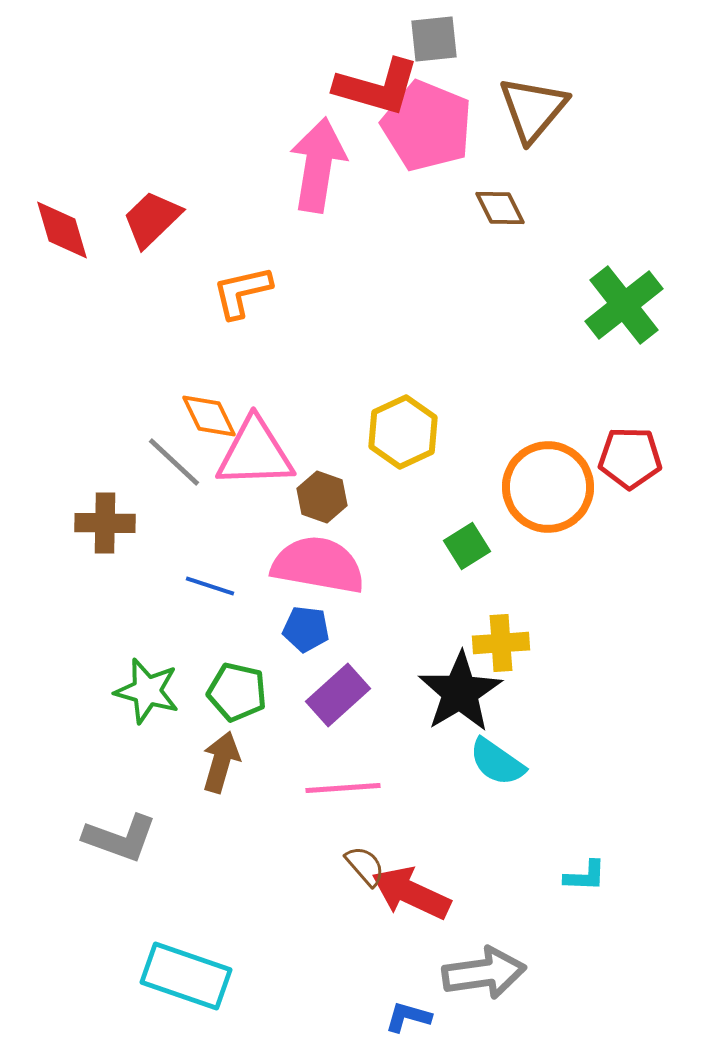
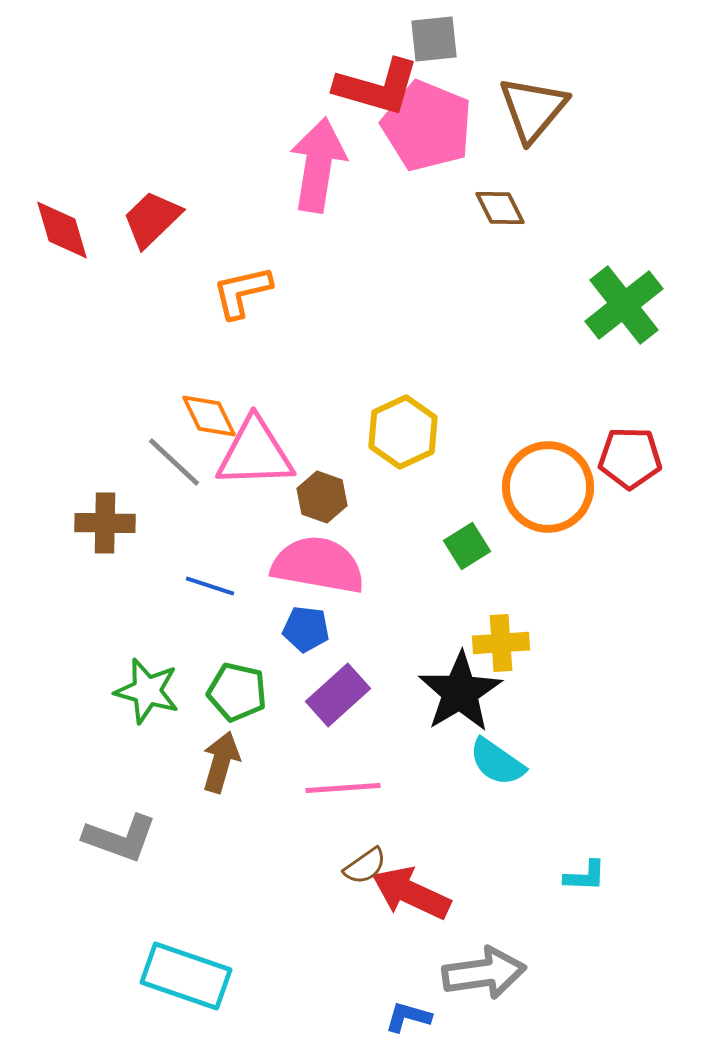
brown semicircle: rotated 96 degrees clockwise
